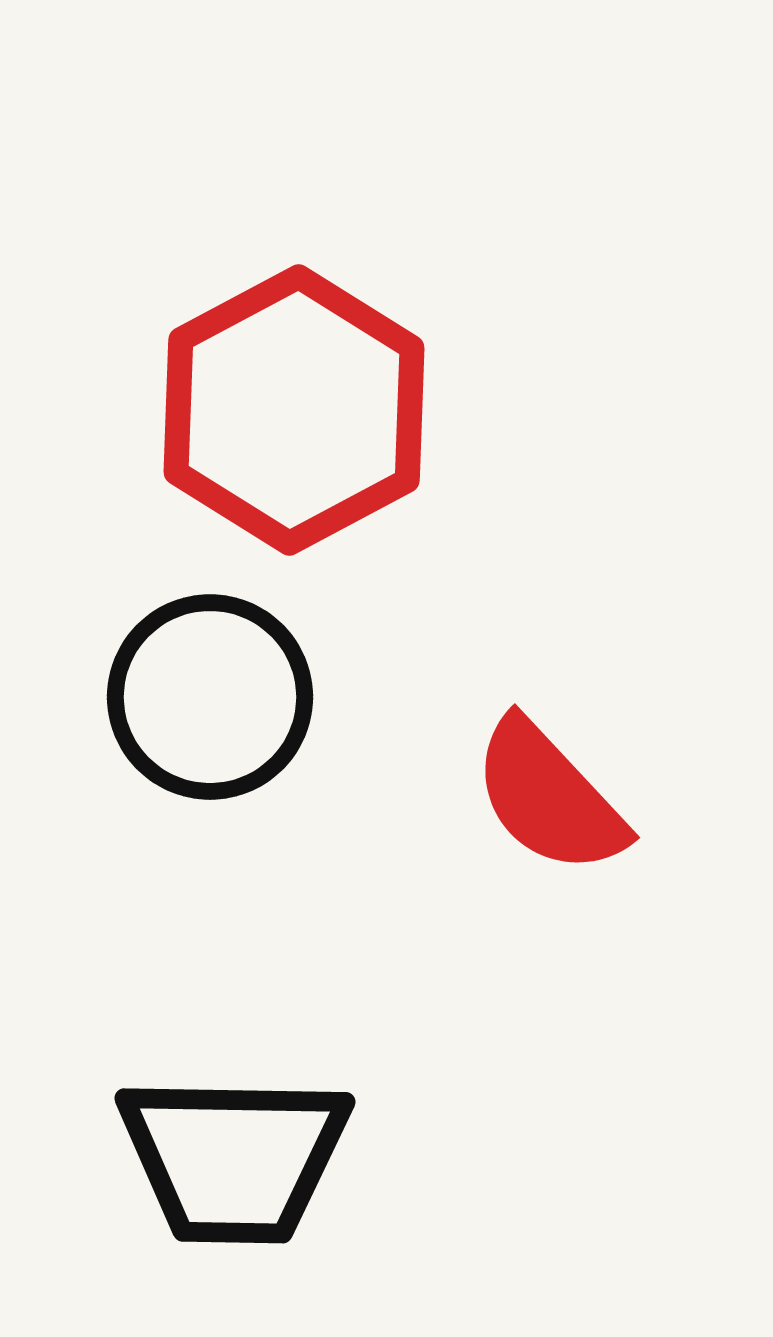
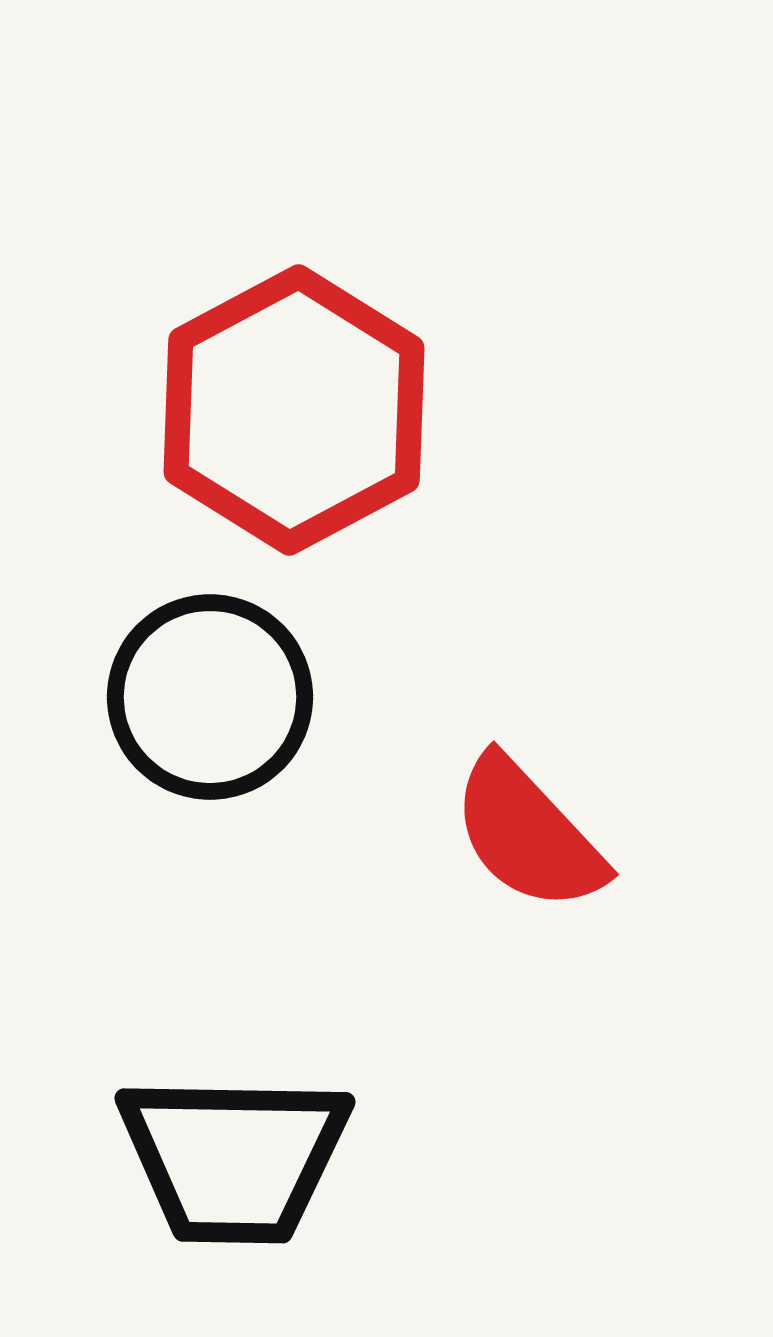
red semicircle: moved 21 px left, 37 px down
